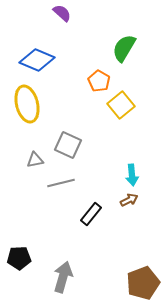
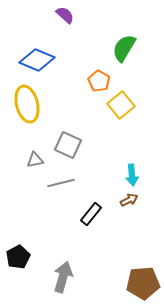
purple semicircle: moved 3 px right, 2 px down
black pentagon: moved 1 px left, 1 px up; rotated 25 degrees counterclockwise
brown pentagon: rotated 16 degrees clockwise
